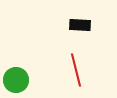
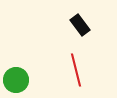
black rectangle: rotated 50 degrees clockwise
